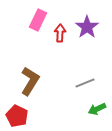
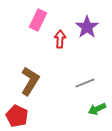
red arrow: moved 6 px down
